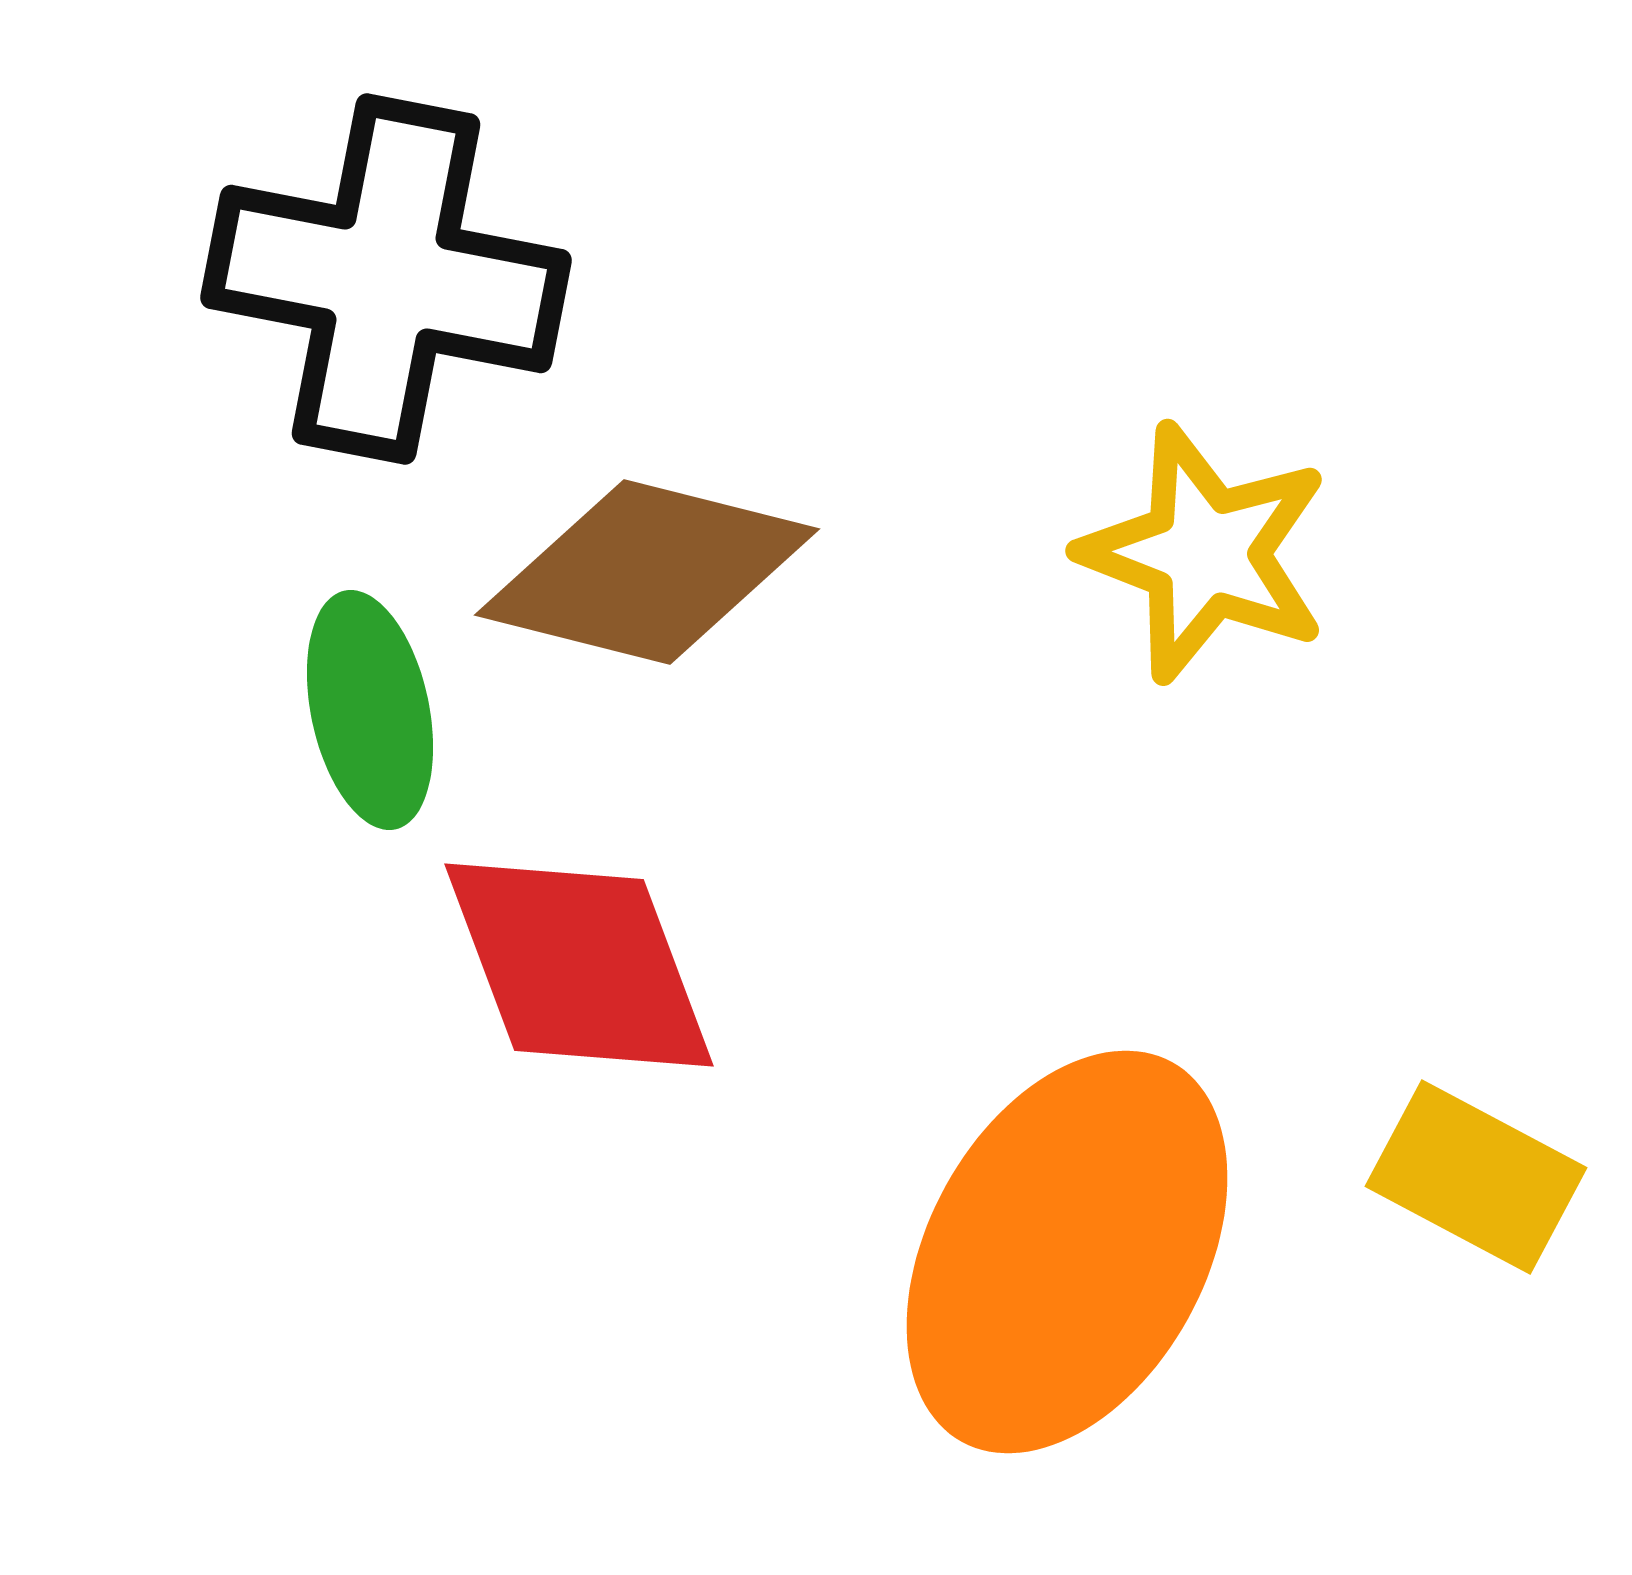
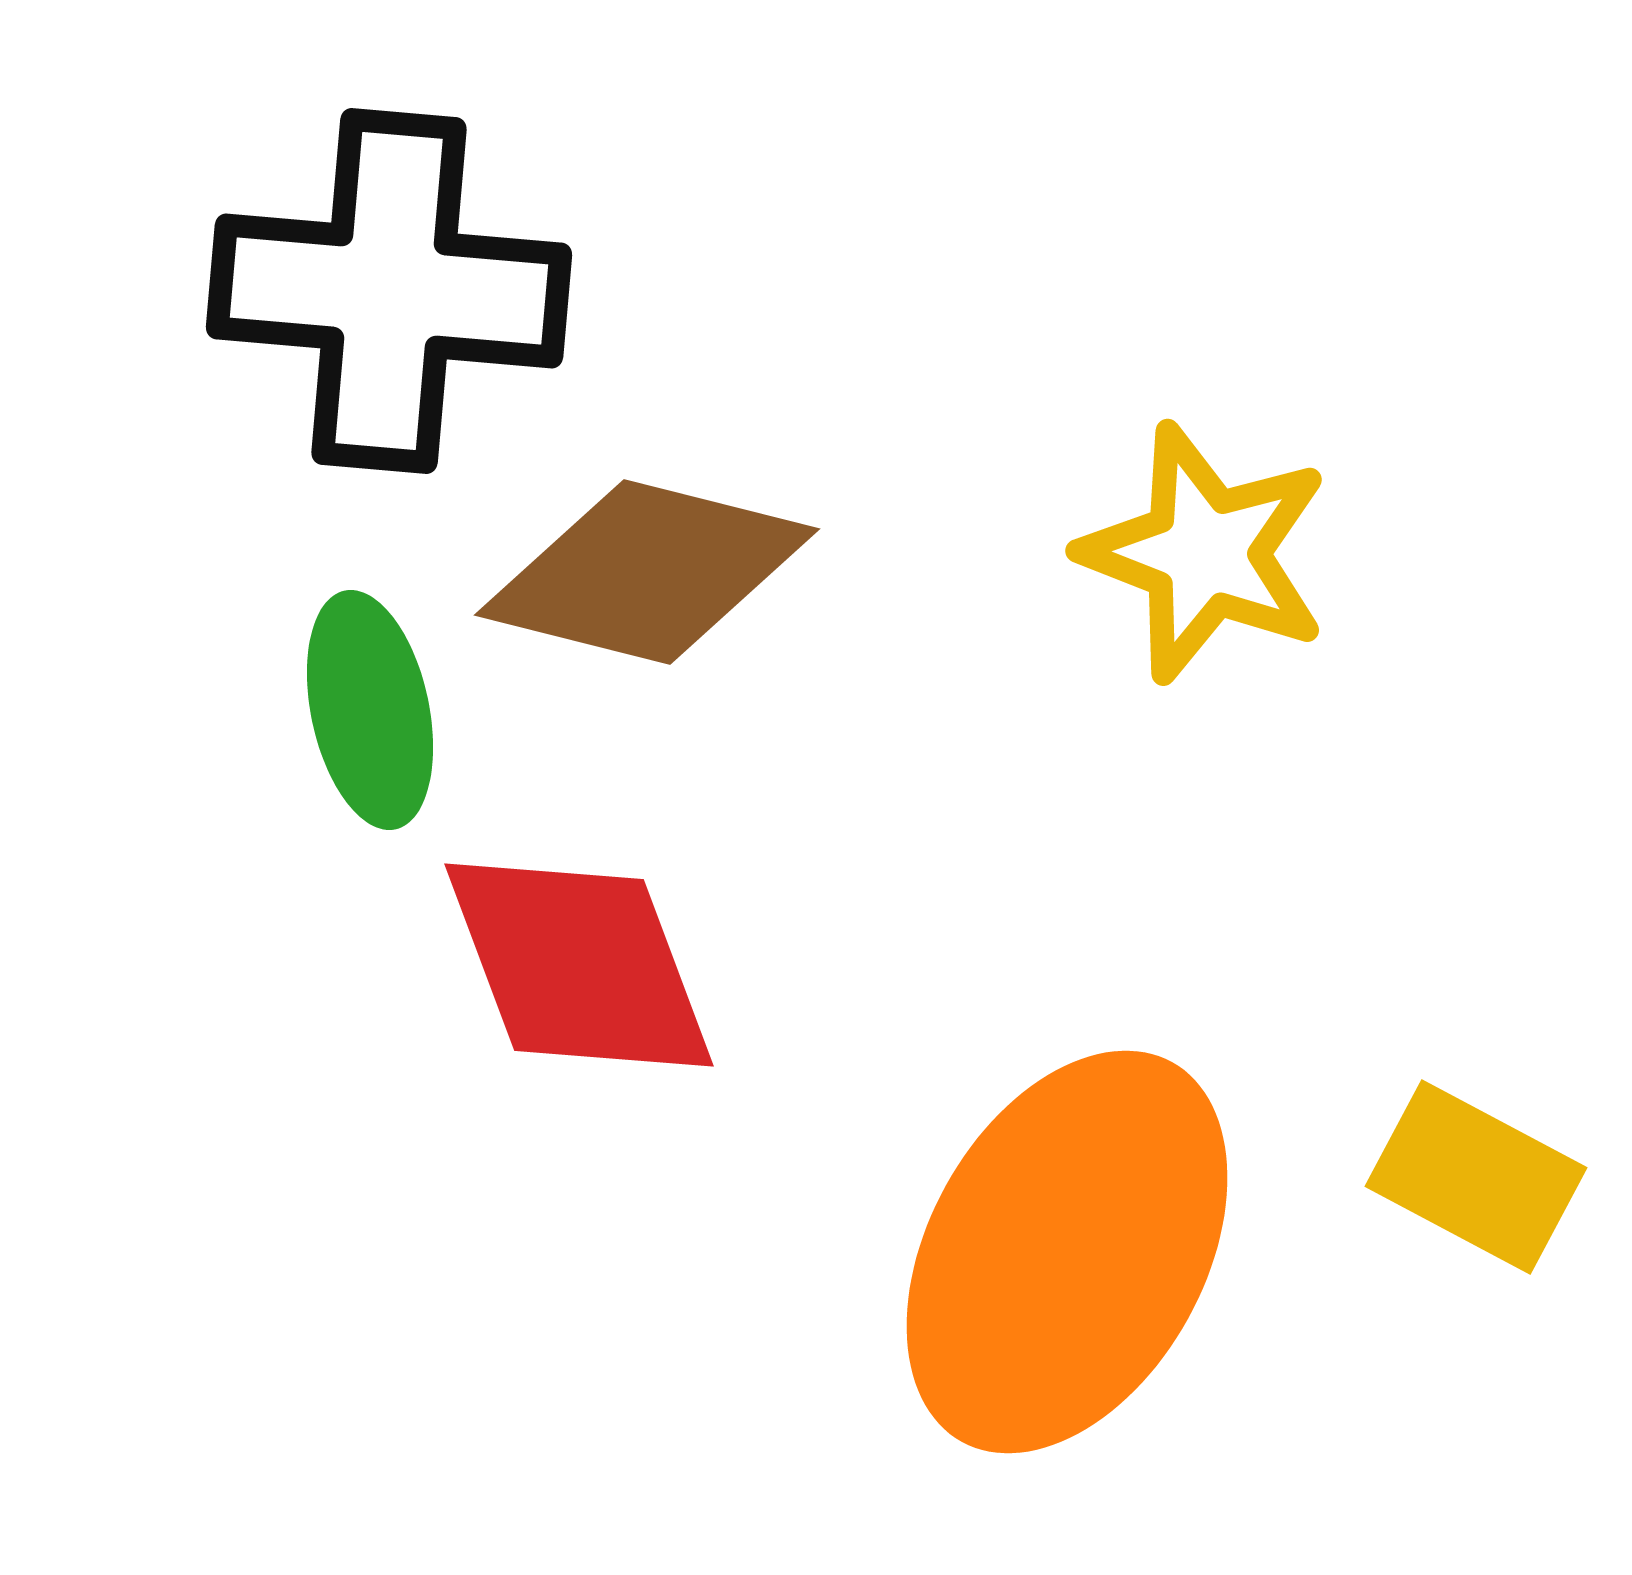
black cross: moved 3 px right, 12 px down; rotated 6 degrees counterclockwise
